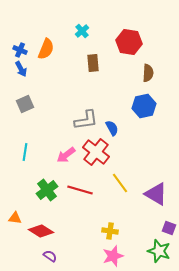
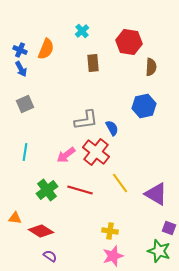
brown semicircle: moved 3 px right, 6 px up
